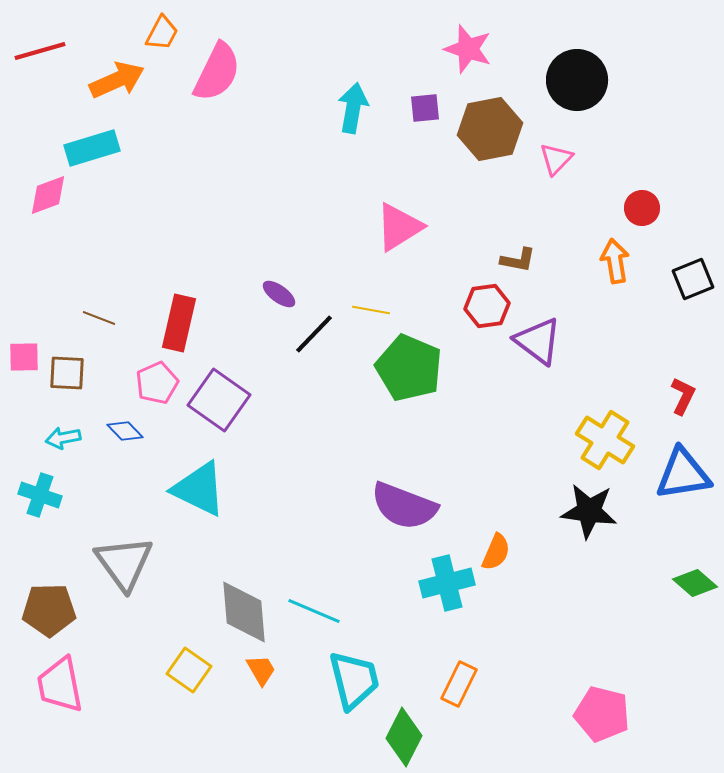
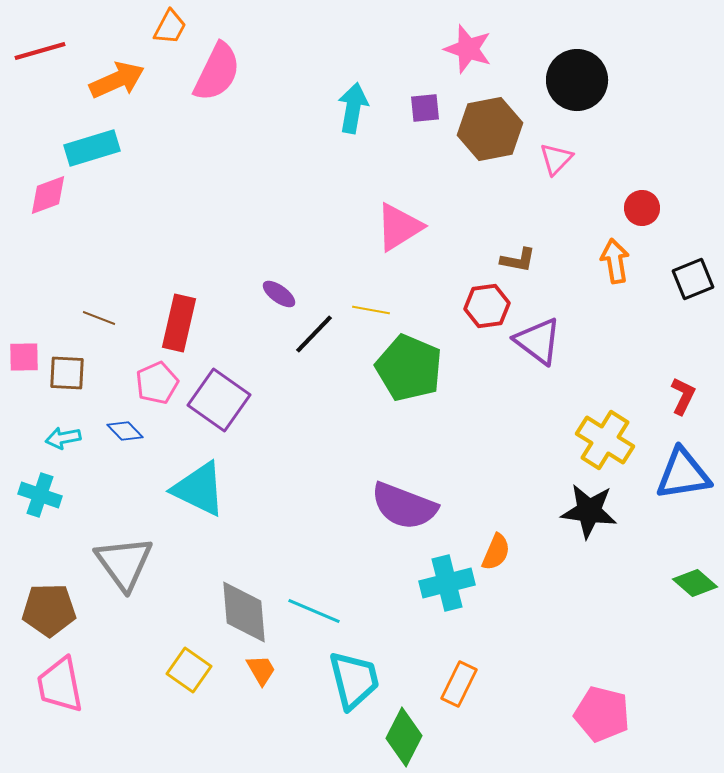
orange trapezoid at (162, 33): moved 8 px right, 6 px up
